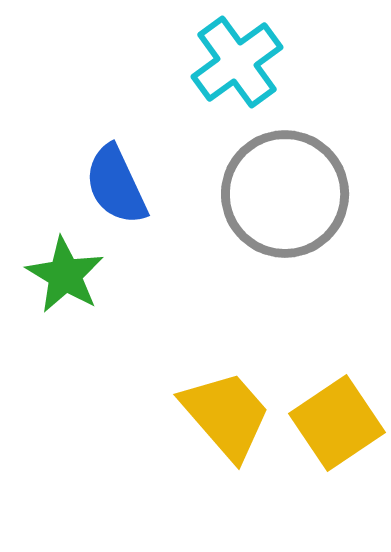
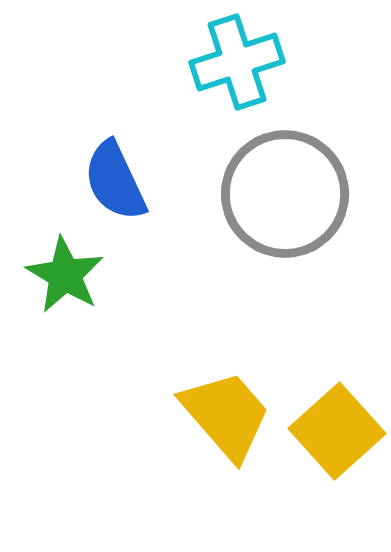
cyan cross: rotated 18 degrees clockwise
blue semicircle: moved 1 px left, 4 px up
yellow square: moved 8 px down; rotated 8 degrees counterclockwise
